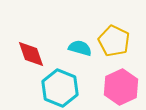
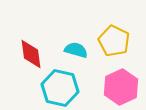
cyan semicircle: moved 4 px left, 2 px down
red diamond: rotated 12 degrees clockwise
cyan hexagon: rotated 9 degrees counterclockwise
